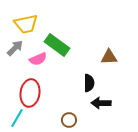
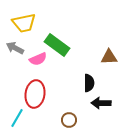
yellow trapezoid: moved 2 px left, 1 px up
gray arrow: rotated 108 degrees counterclockwise
red ellipse: moved 5 px right, 1 px down
